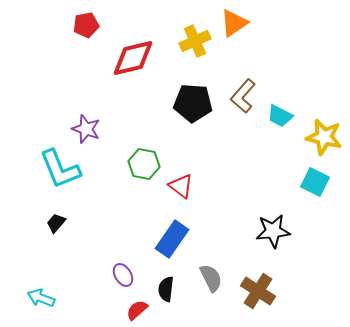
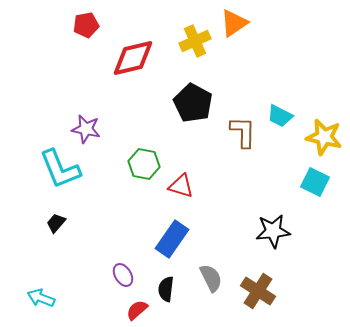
brown L-shape: moved 36 px down; rotated 140 degrees clockwise
black pentagon: rotated 24 degrees clockwise
purple star: rotated 8 degrees counterclockwise
red triangle: rotated 20 degrees counterclockwise
